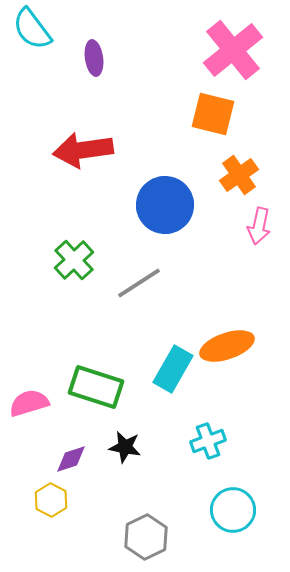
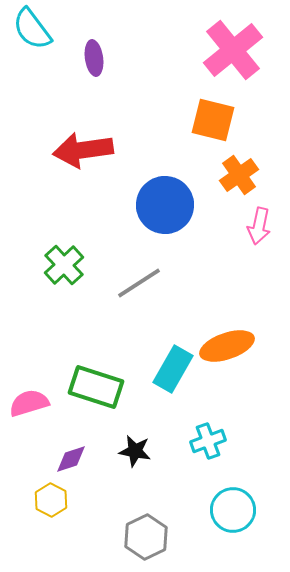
orange square: moved 6 px down
green cross: moved 10 px left, 5 px down
black star: moved 10 px right, 4 px down
